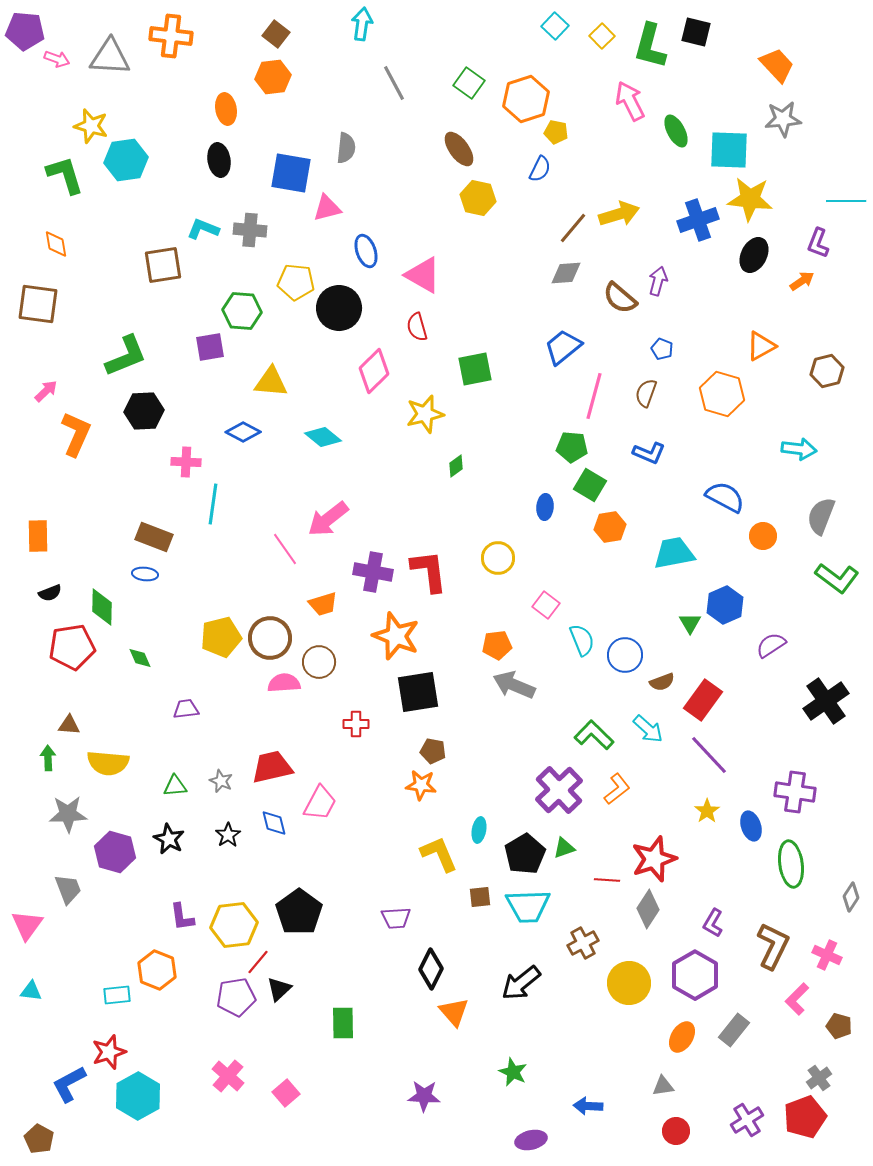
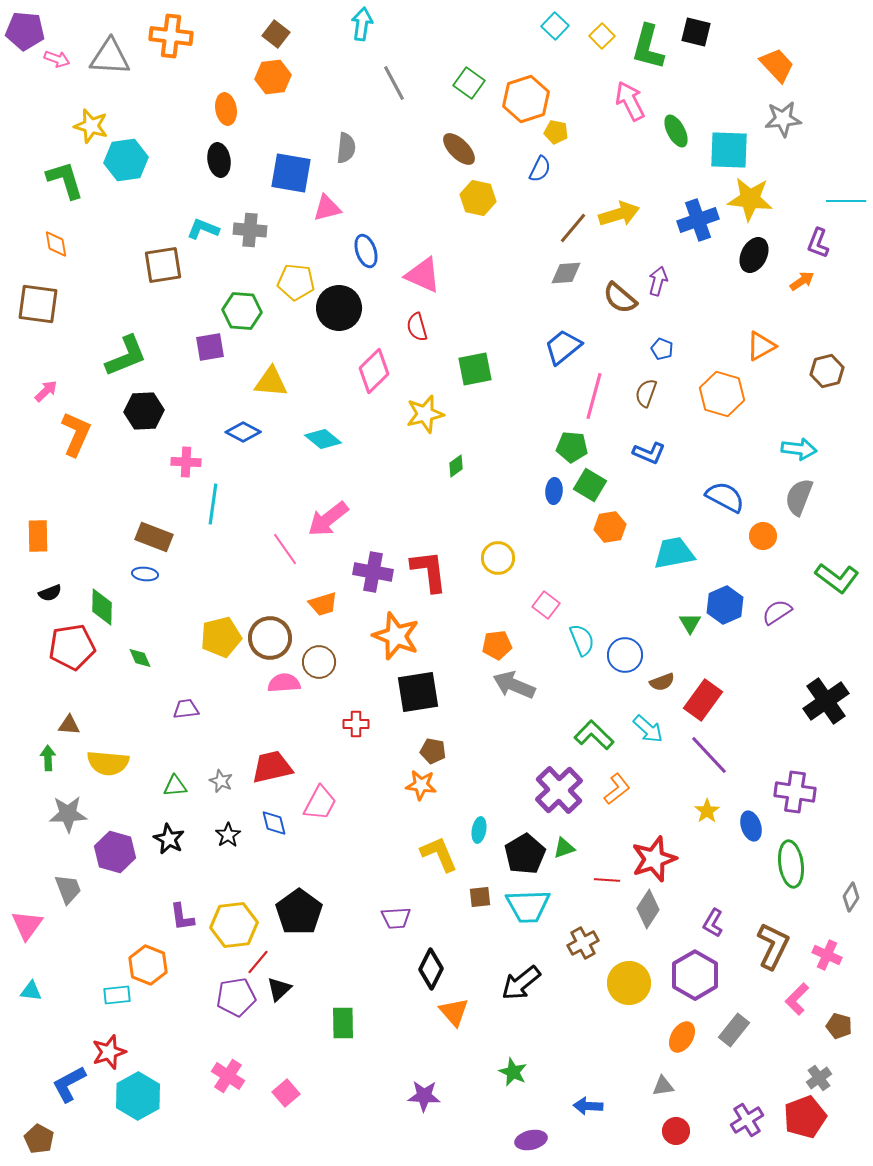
green L-shape at (650, 46): moved 2 px left, 1 px down
brown ellipse at (459, 149): rotated 9 degrees counterclockwise
green L-shape at (65, 175): moved 5 px down
pink triangle at (423, 275): rotated 6 degrees counterclockwise
cyan diamond at (323, 437): moved 2 px down
blue ellipse at (545, 507): moved 9 px right, 16 px up
gray semicircle at (821, 516): moved 22 px left, 19 px up
purple semicircle at (771, 645): moved 6 px right, 33 px up
orange hexagon at (157, 970): moved 9 px left, 5 px up
pink cross at (228, 1076): rotated 8 degrees counterclockwise
